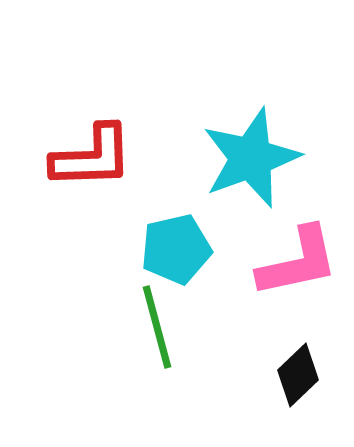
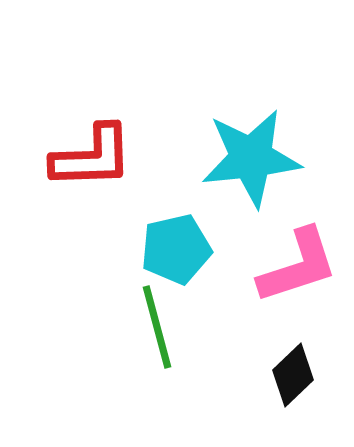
cyan star: rotated 14 degrees clockwise
pink L-shape: moved 4 px down; rotated 6 degrees counterclockwise
black diamond: moved 5 px left
